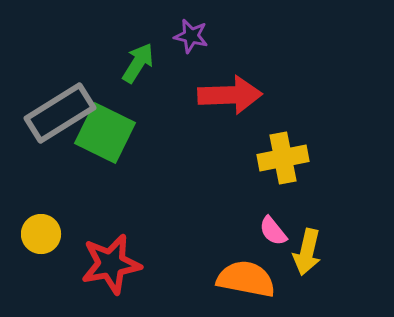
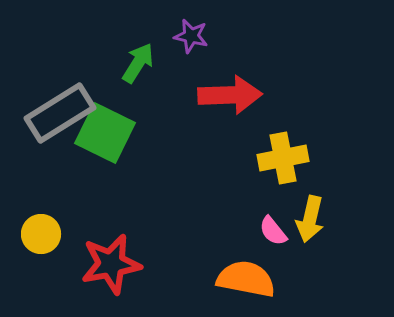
yellow arrow: moved 3 px right, 33 px up
